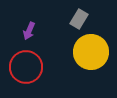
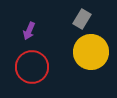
gray rectangle: moved 3 px right
red circle: moved 6 px right
